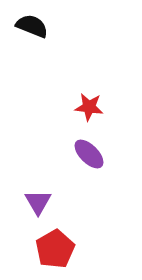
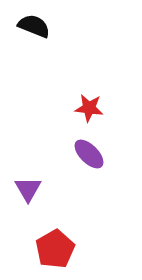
black semicircle: moved 2 px right
red star: moved 1 px down
purple triangle: moved 10 px left, 13 px up
